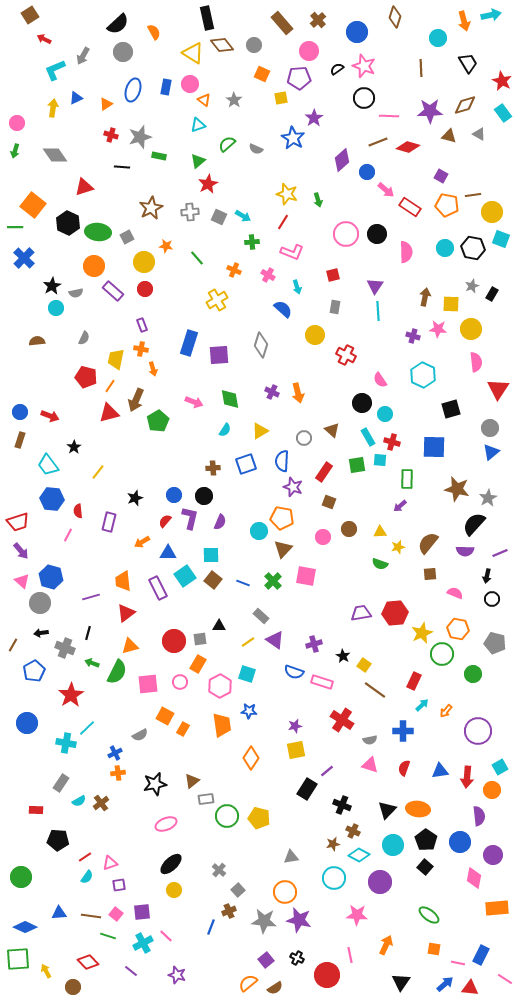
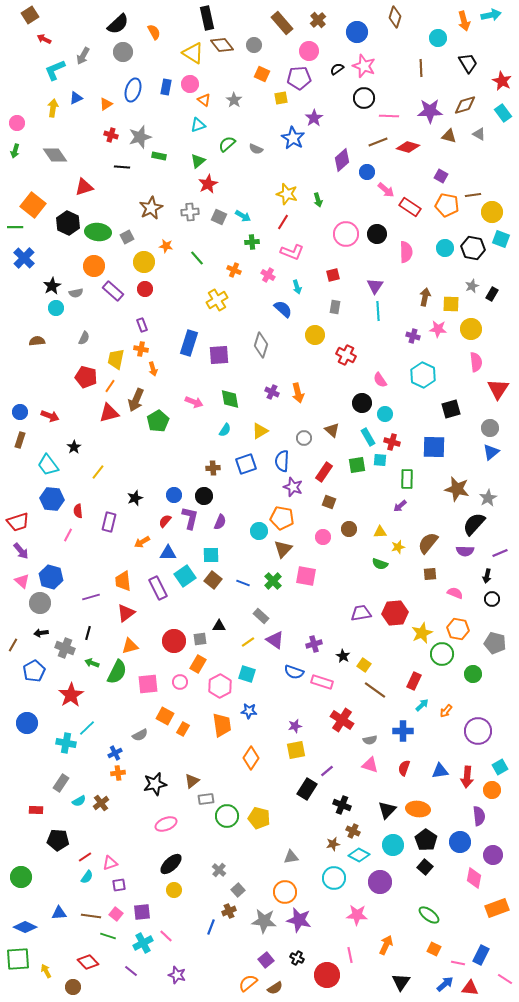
orange rectangle at (497, 908): rotated 15 degrees counterclockwise
orange square at (434, 949): rotated 16 degrees clockwise
